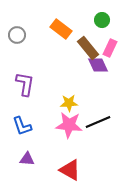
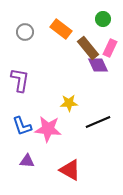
green circle: moved 1 px right, 1 px up
gray circle: moved 8 px right, 3 px up
purple L-shape: moved 5 px left, 4 px up
pink star: moved 21 px left, 4 px down
purple triangle: moved 2 px down
